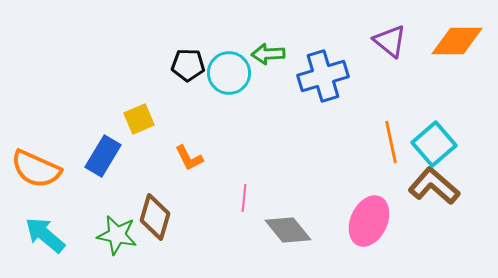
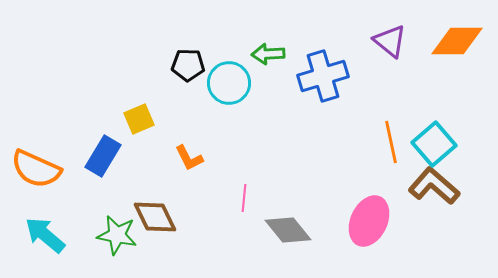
cyan circle: moved 10 px down
brown diamond: rotated 42 degrees counterclockwise
